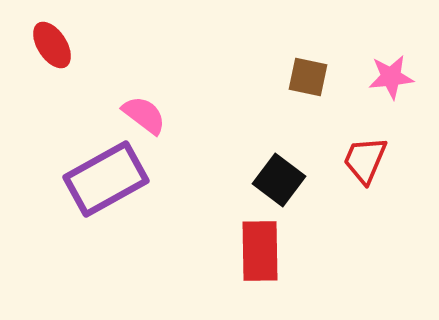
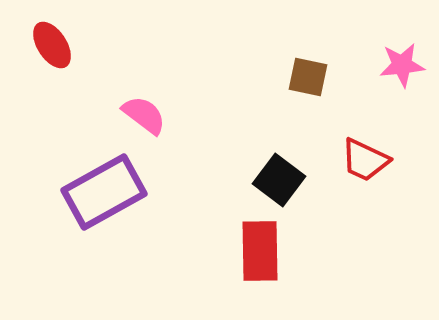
pink star: moved 11 px right, 12 px up
red trapezoid: rotated 88 degrees counterclockwise
purple rectangle: moved 2 px left, 13 px down
